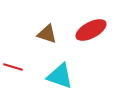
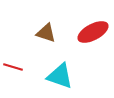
red ellipse: moved 2 px right, 2 px down
brown triangle: moved 1 px left, 1 px up
